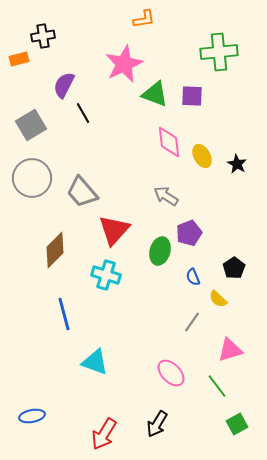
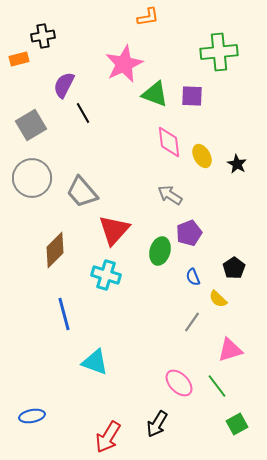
orange L-shape: moved 4 px right, 2 px up
gray arrow: moved 4 px right, 1 px up
pink ellipse: moved 8 px right, 10 px down
red arrow: moved 4 px right, 3 px down
